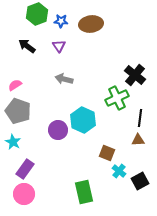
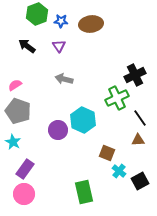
black cross: rotated 25 degrees clockwise
black line: rotated 42 degrees counterclockwise
